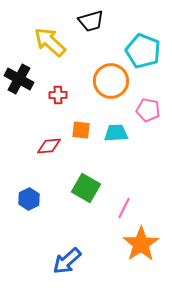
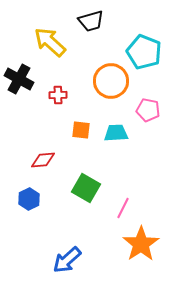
cyan pentagon: moved 1 px right, 1 px down
red diamond: moved 6 px left, 14 px down
pink line: moved 1 px left
blue arrow: moved 1 px up
